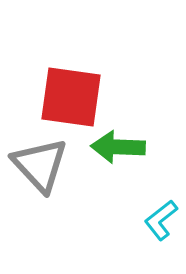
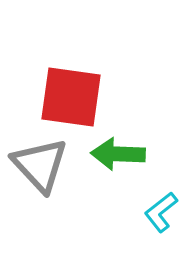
green arrow: moved 7 px down
cyan L-shape: moved 8 px up
